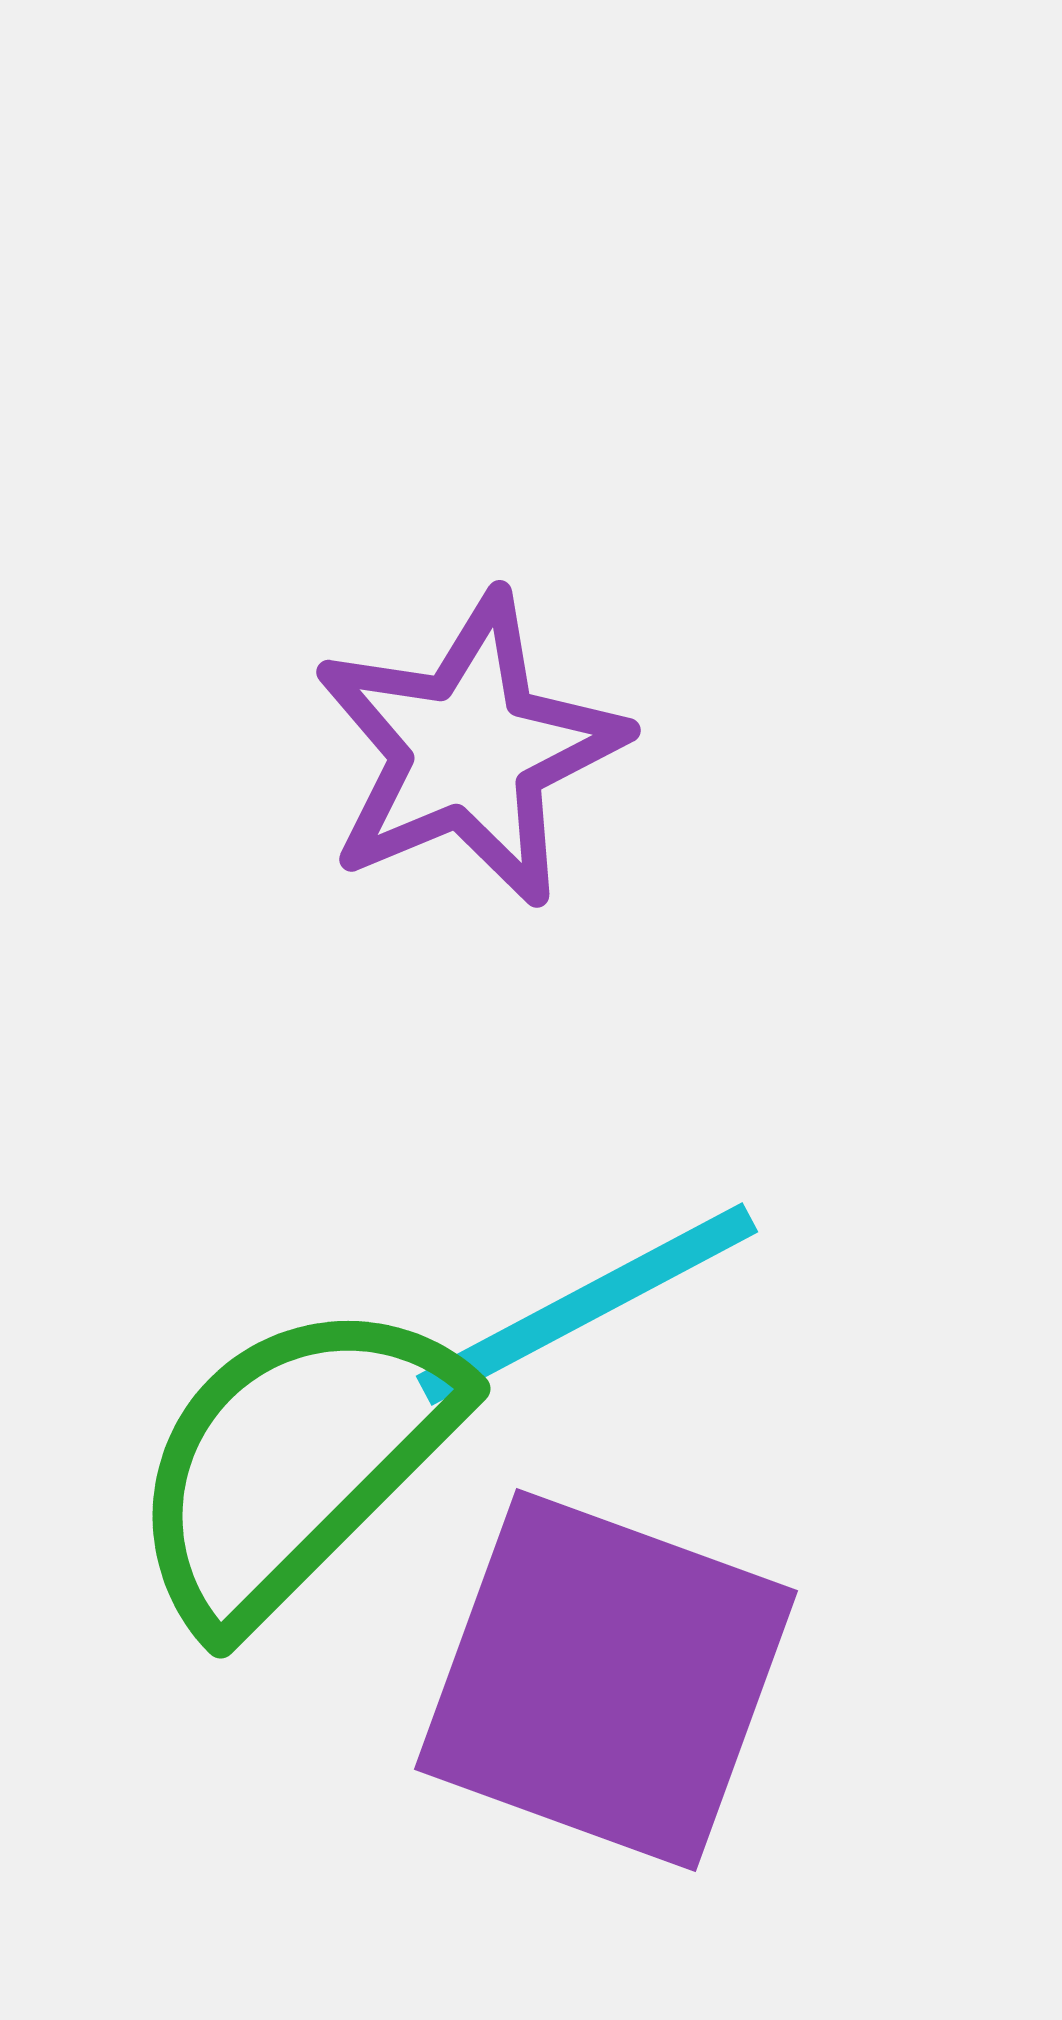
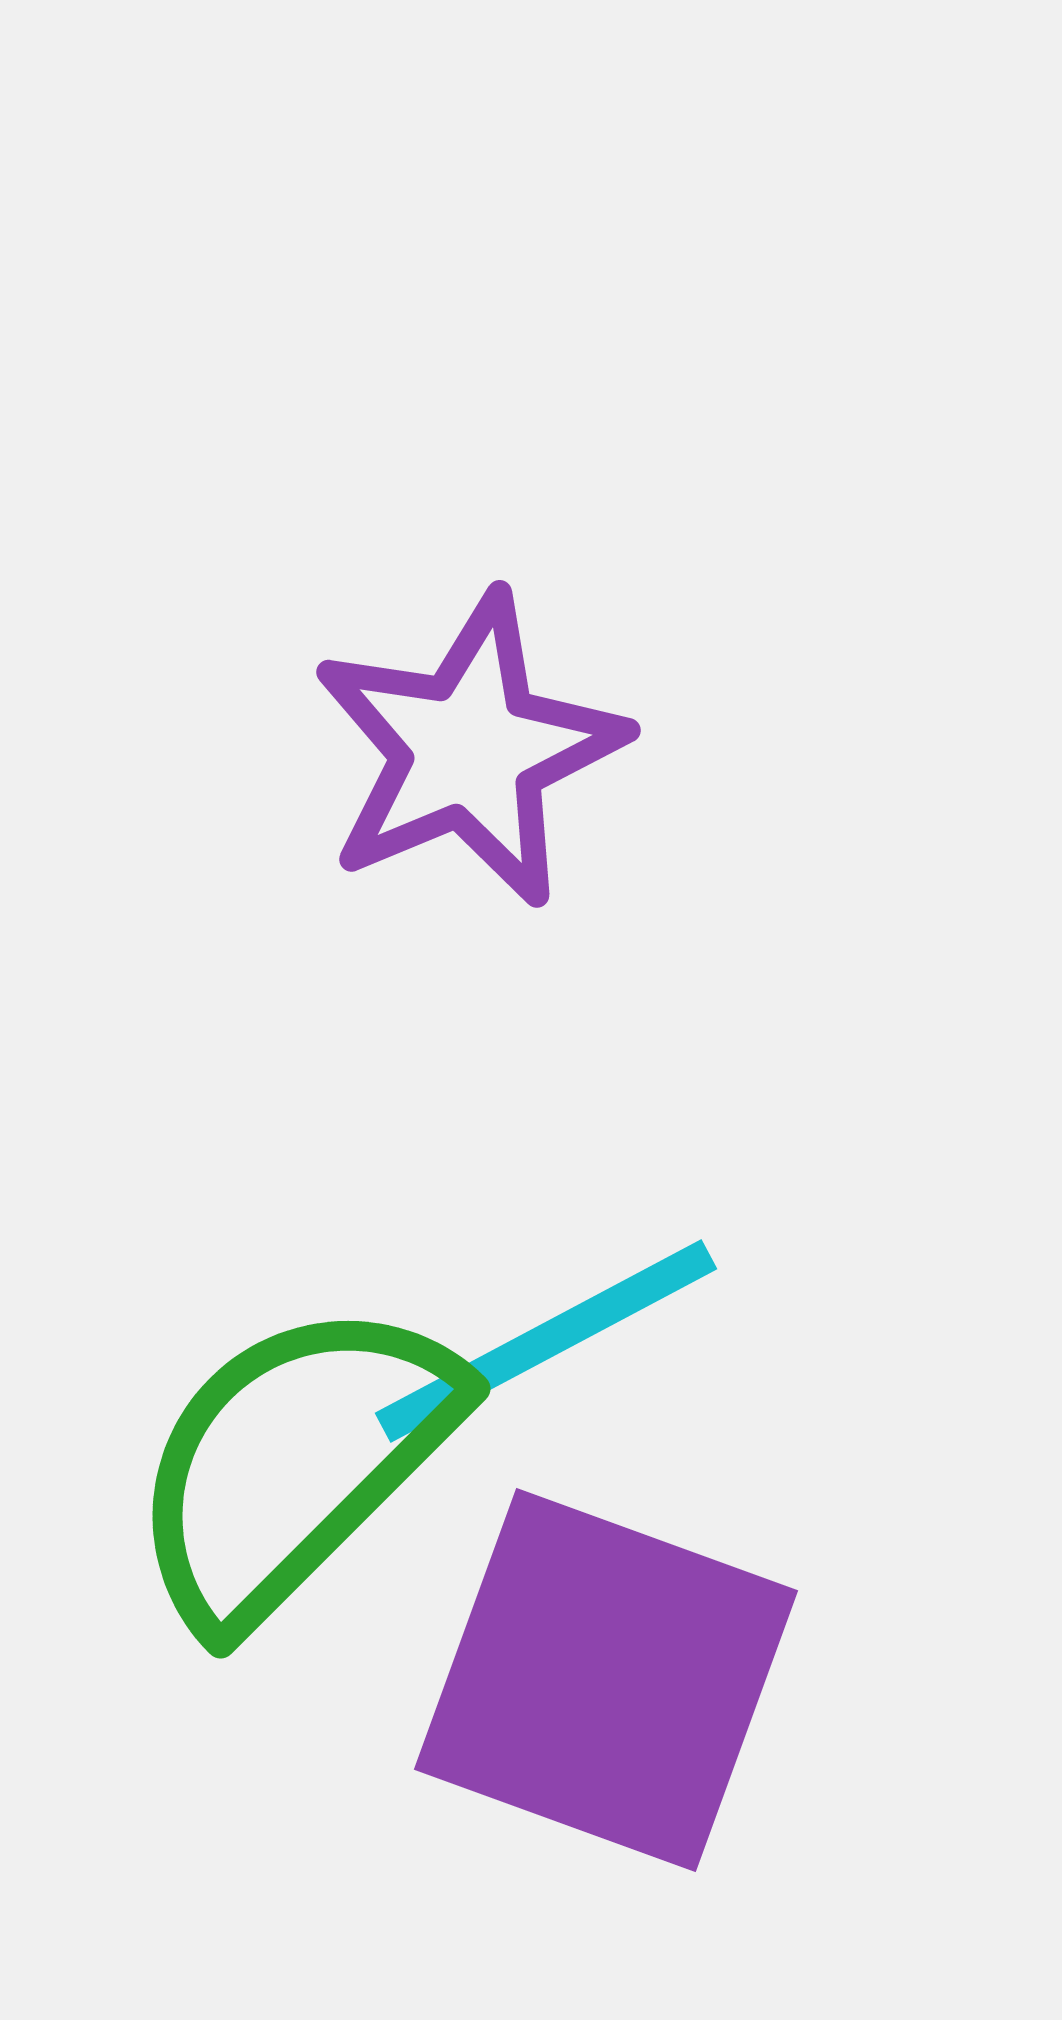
cyan line: moved 41 px left, 37 px down
